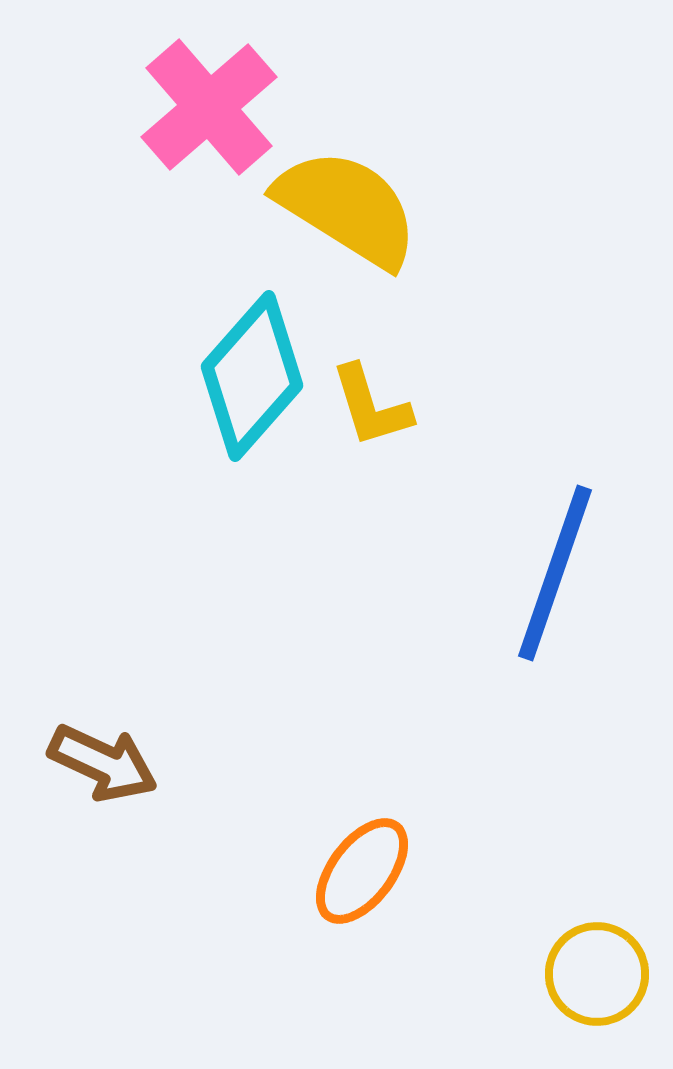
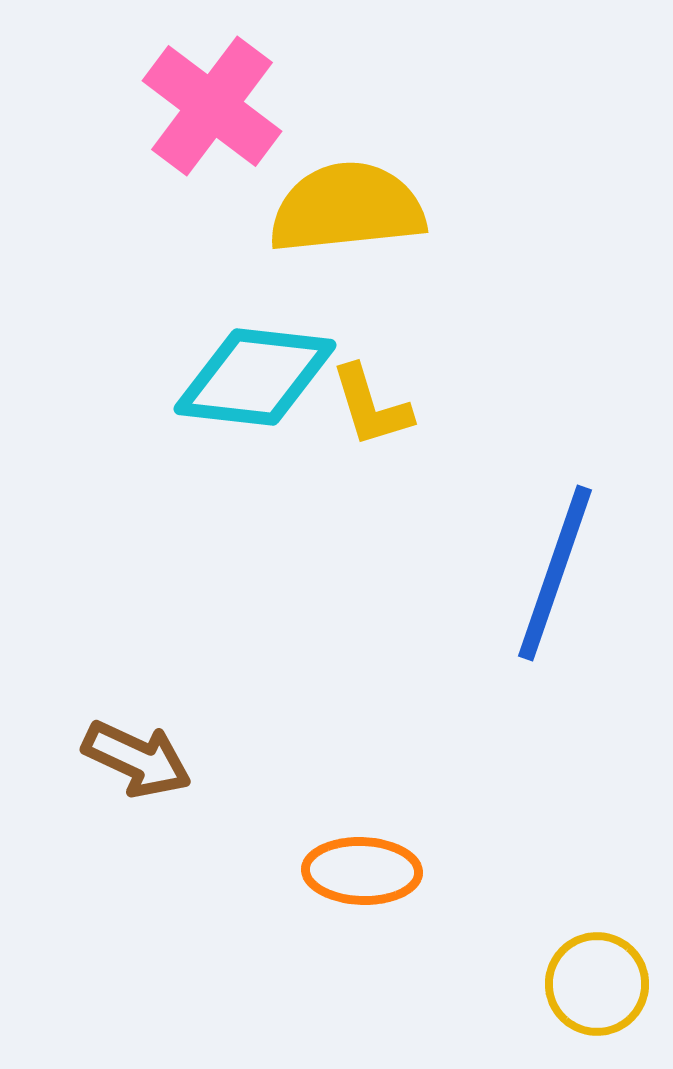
pink cross: moved 3 px right, 1 px up; rotated 12 degrees counterclockwise
yellow semicircle: rotated 38 degrees counterclockwise
cyan diamond: moved 3 px right, 1 px down; rotated 55 degrees clockwise
brown arrow: moved 34 px right, 4 px up
orange ellipse: rotated 55 degrees clockwise
yellow circle: moved 10 px down
